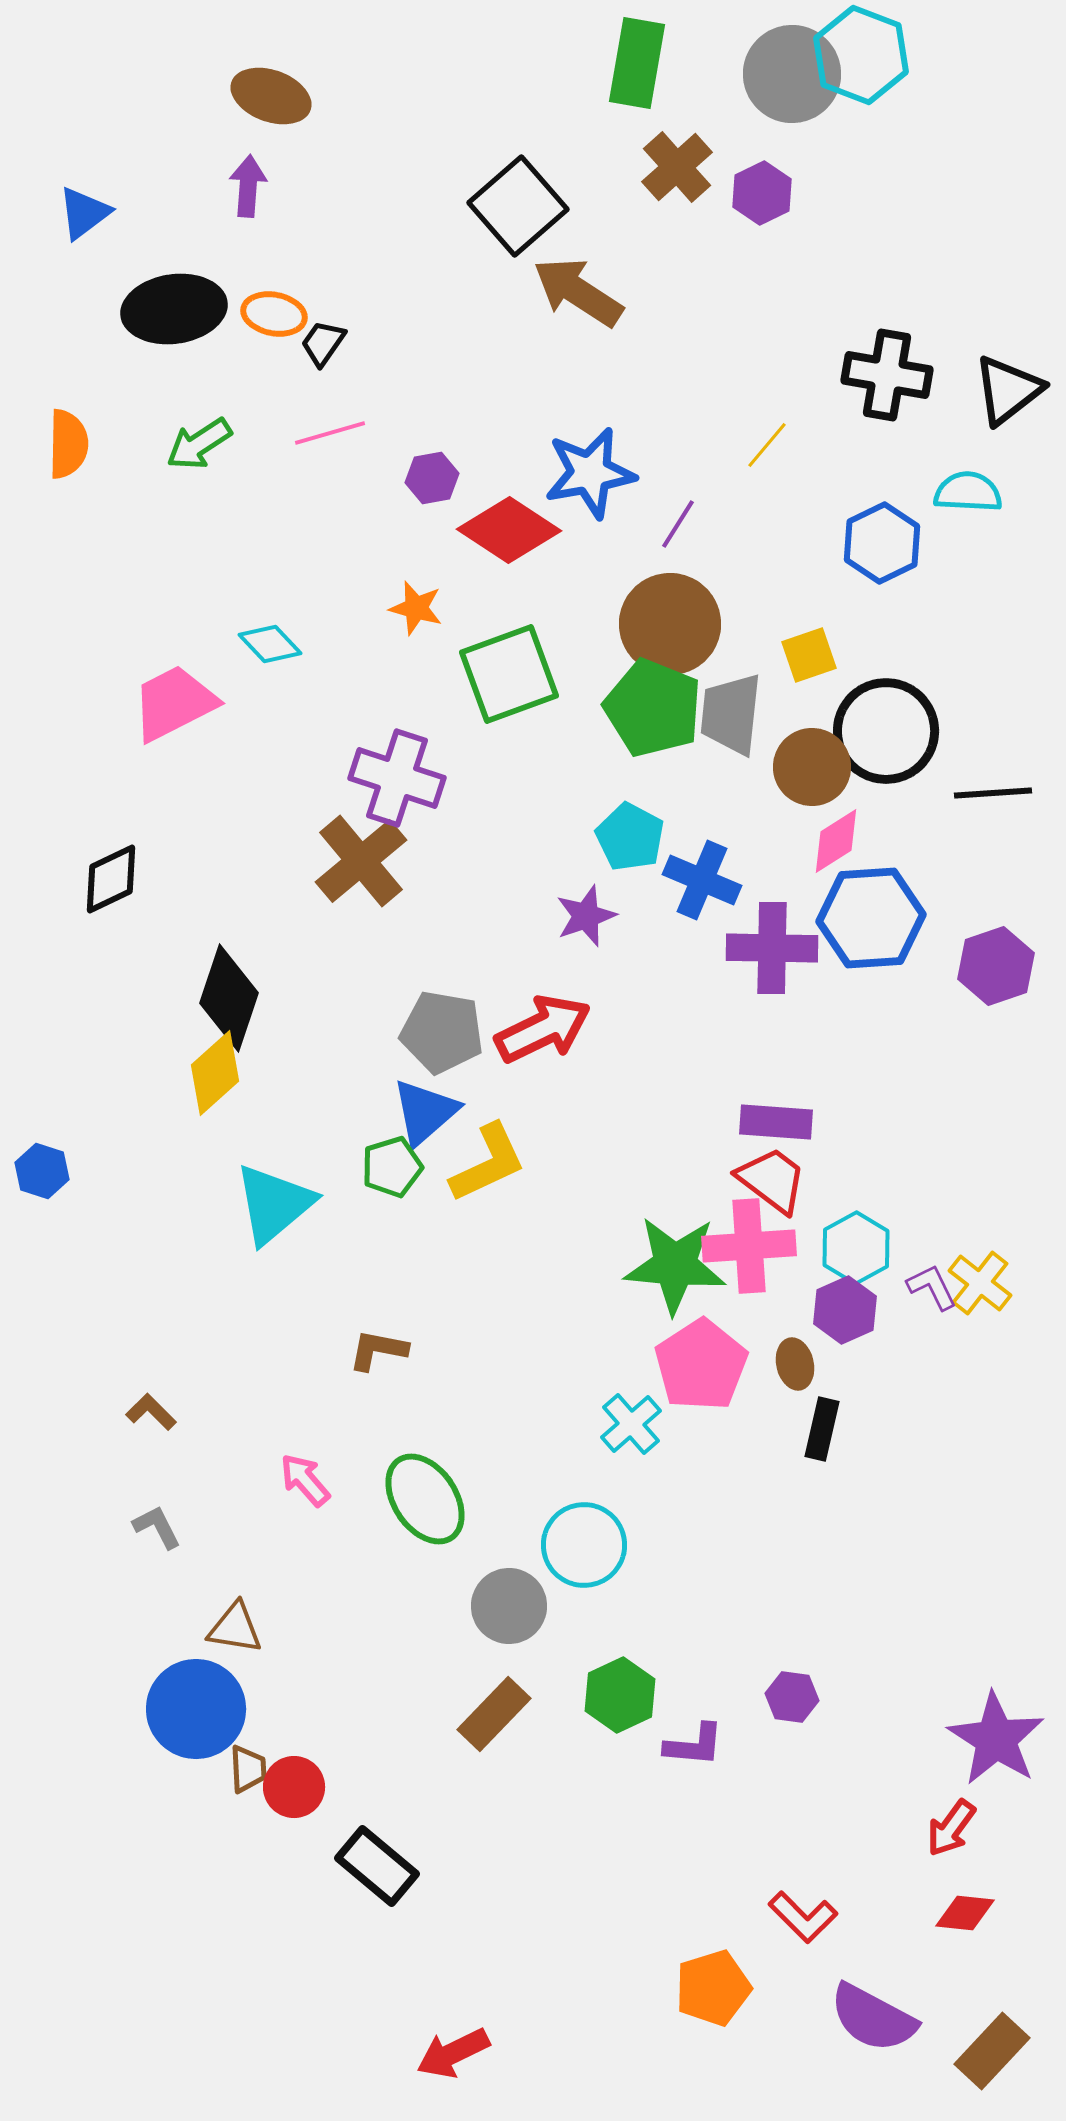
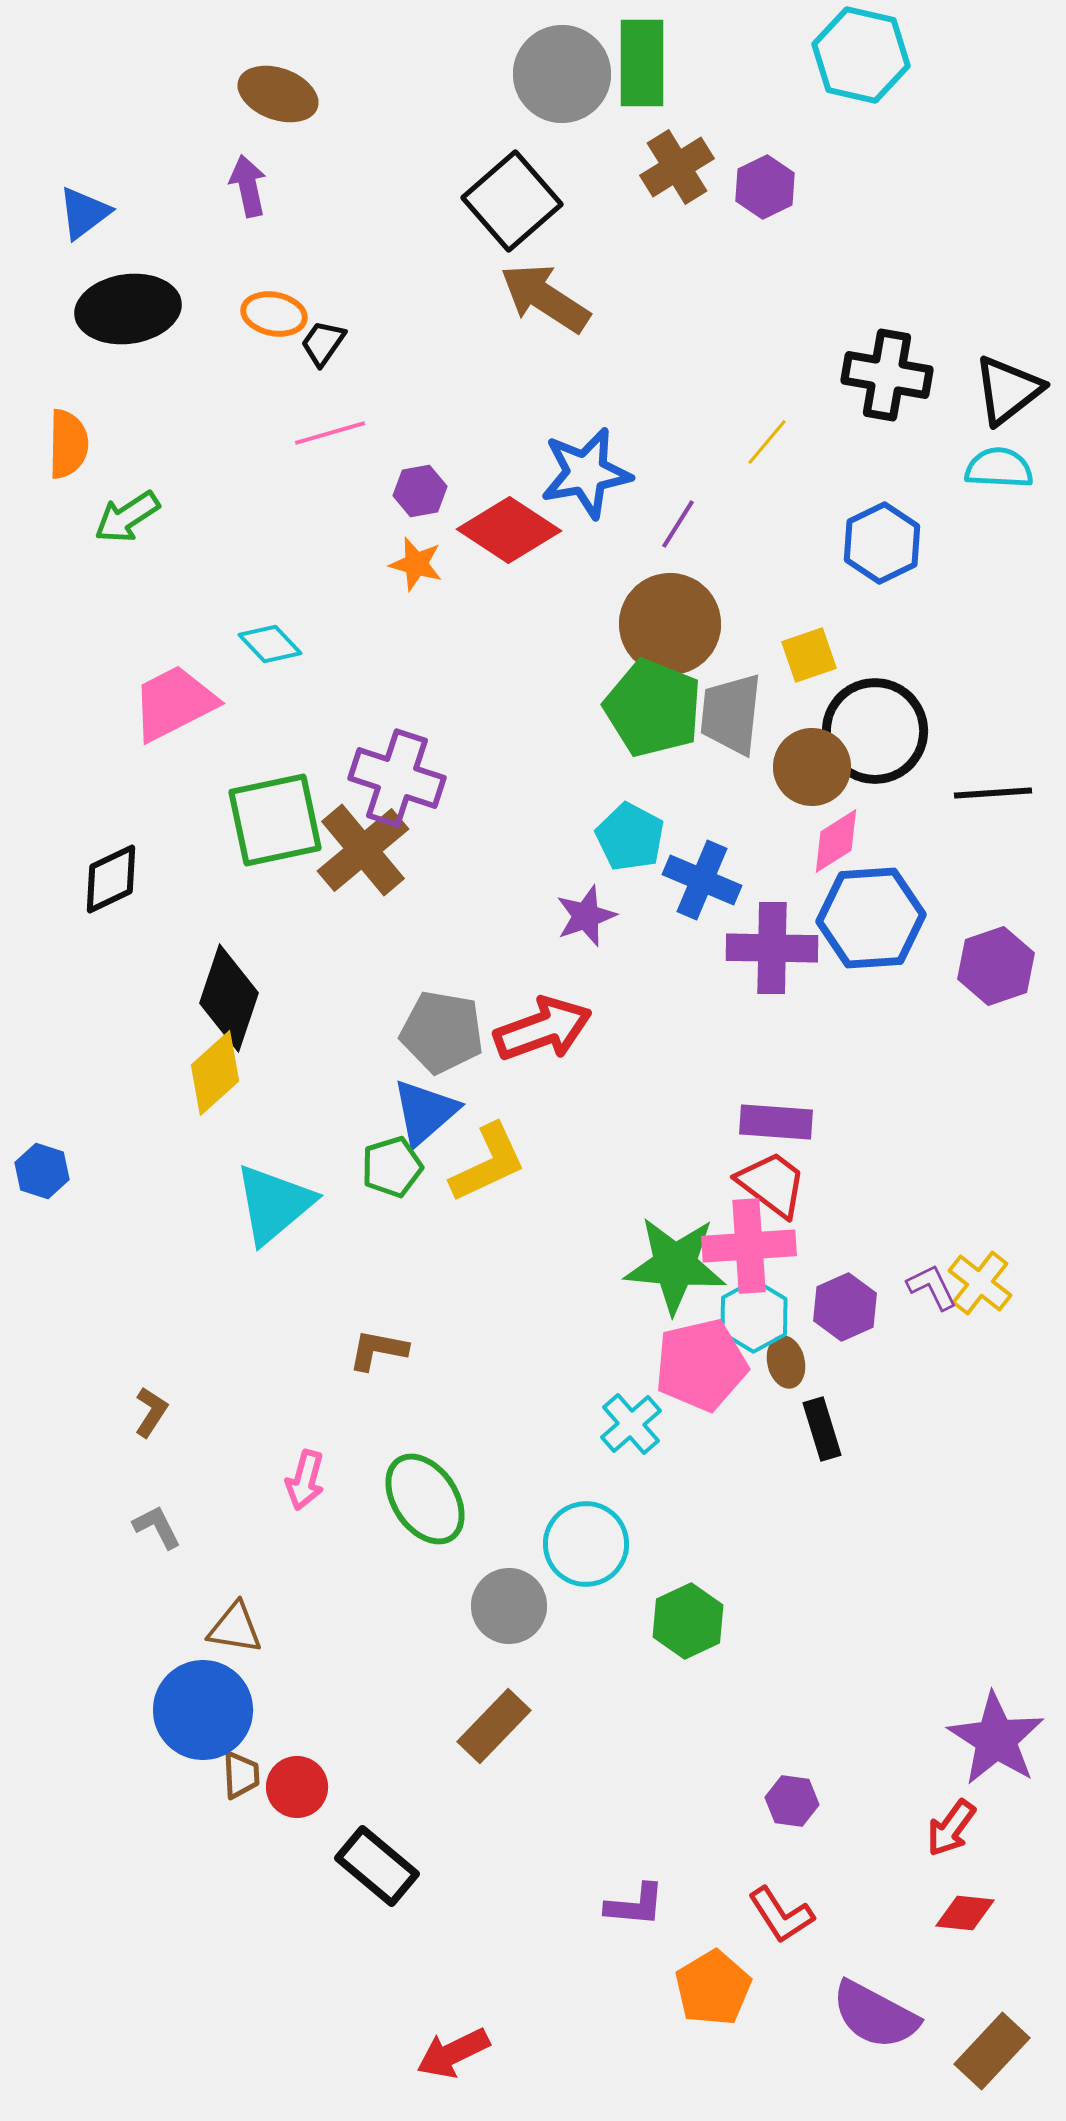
cyan hexagon at (861, 55): rotated 8 degrees counterclockwise
green rectangle at (637, 63): moved 5 px right; rotated 10 degrees counterclockwise
gray circle at (792, 74): moved 230 px left
brown ellipse at (271, 96): moved 7 px right, 2 px up
brown cross at (677, 167): rotated 10 degrees clockwise
purple arrow at (248, 186): rotated 16 degrees counterclockwise
purple hexagon at (762, 193): moved 3 px right, 6 px up
black square at (518, 206): moved 6 px left, 5 px up
brown arrow at (578, 292): moved 33 px left, 6 px down
black ellipse at (174, 309): moved 46 px left
green arrow at (199, 444): moved 72 px left, 73 px down
yellow line at (767, 445): moved 3 px up
blue star at (590, 473): moved 4 px left
purple hexagon at (432, 478): moved 12 px left, 13 px down
cyan semicircle at (968, 492): moved 31 px right, 24 px up
orange star at (416, 608): moved 44 px up
green square at (509, 674): moved 234 px left, 146 px down; rotated 8 degrees clockwise
black circle at (886, 731): moved 11 px left
brown cross at (361, 861): moved 2 px right, 11 px up
red arrow at (543, 1029): rotated 6 degrees clockwise
red trapezoid at (772, 1180): moved 4 px down
cyan hexagon at (856, 1248): moved 102 px left, 68 px down
purple hexagon at (845, 1310): moved 3 px up
brown ellipse at (795, 1364): moved 9 px left, 2 px up
pink pentagon at (701, 1365): rotated 20 degrees clockwise
brown L-shape at (151, 1412): rotated 78 degrees clockwise
black rectangle at (822, 1429): rotated 30 degrees counterclockwise
pink arrow at (305, 1480): rotated 124 degrees counterclockwise
cyan circle at (584, 1545): moved 2 px right, 1 px up
green hexagon at (620, 1695): moved 68 px right, 74 px up
purple hexagon at (792, 1697): moved 104 px down
blue circle at (196, 1709): moved 7 px right, 1 px down
brown rectangle at (494, 1714): moved 12 px down
purple L-shape at (694, 1745): moved 59 px left, 160 px down
brown trapezoid at (248, 1769): moved 7 px left, 6 px down
red circle at (294, 1787): moved 3 px right
red L-shape at (803, 1917): moved 22 px left, 2 px up; rotated 12 degrees clockwise
orange pentagon at (713, 1988): rotated 14 degrees counterclockwise
purple semicircle at (873, 2018): moved 2 px right, 3 px up
